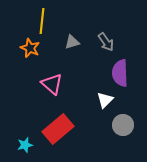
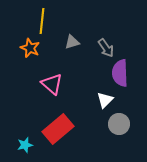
gray arrow: moved 6 px down
gray circle: moved 4 px left, 1 px up
